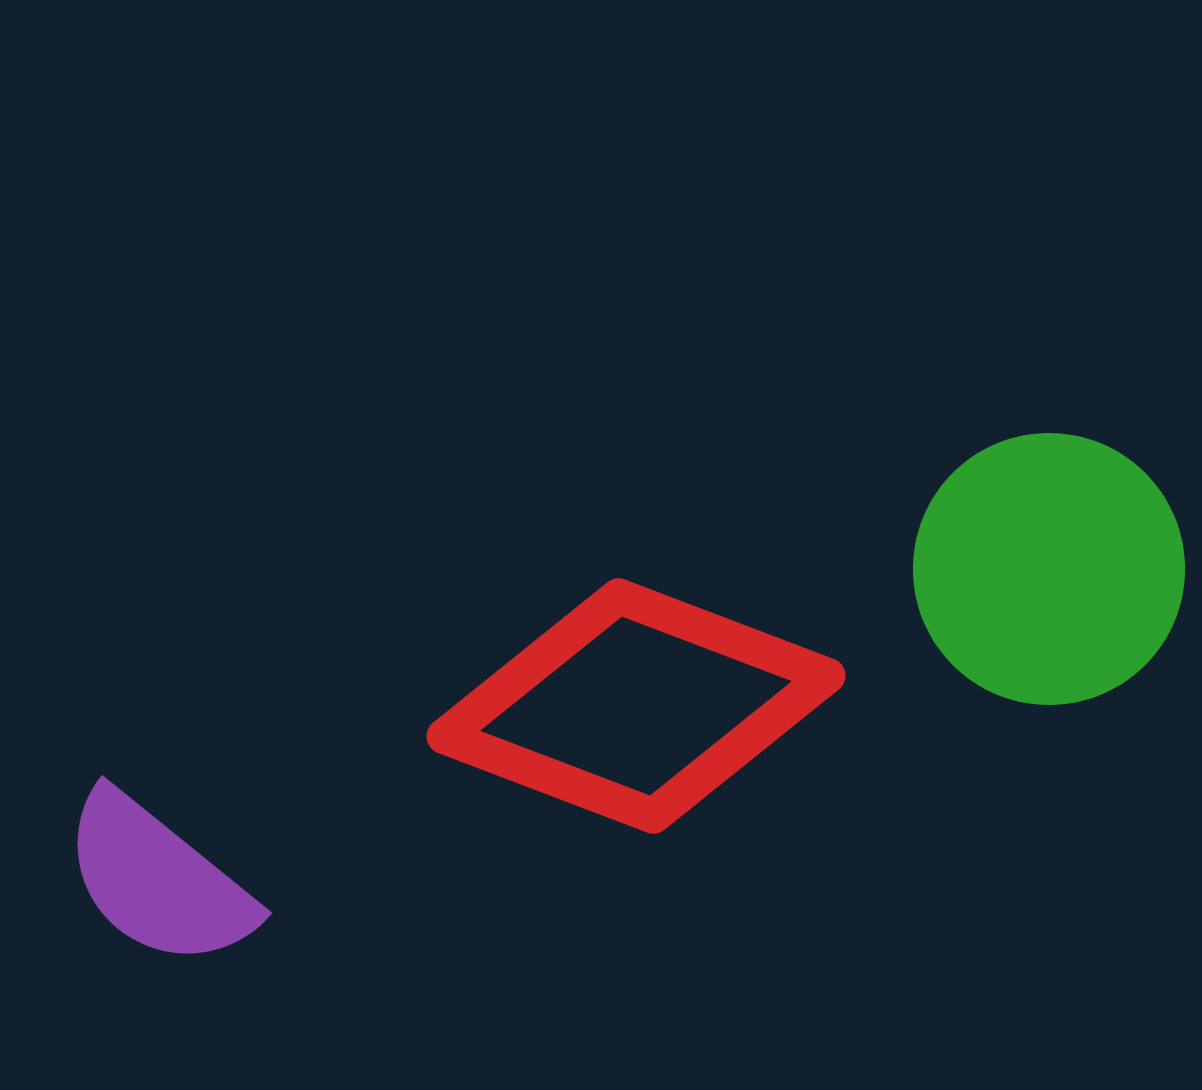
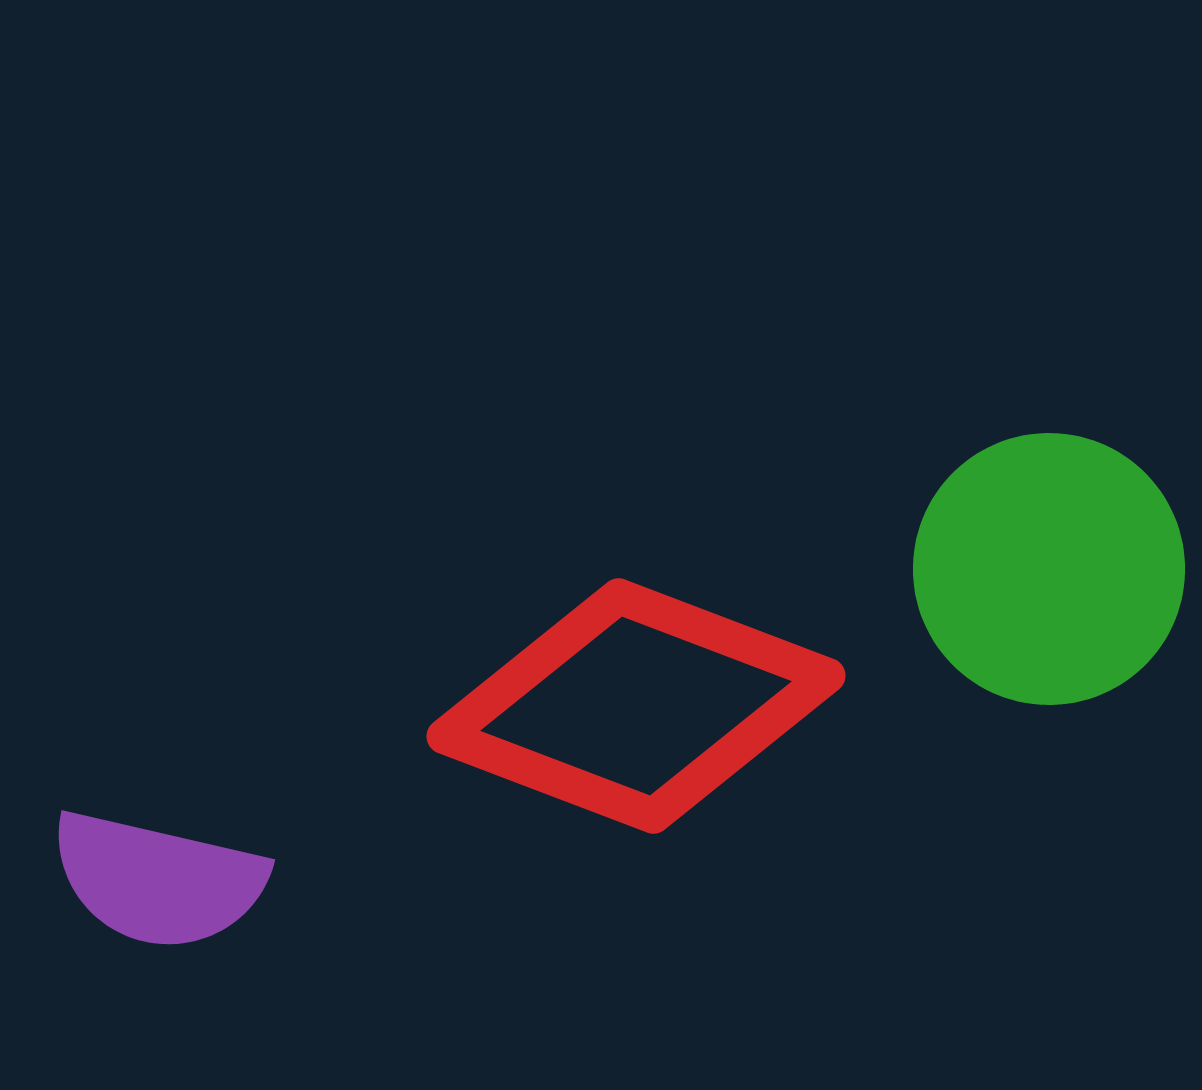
purple semicircle: rotated 26 degrees counterclockwise
